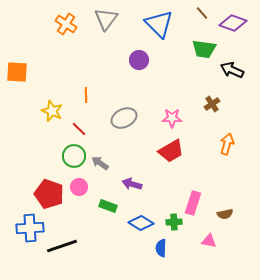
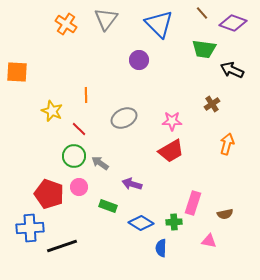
pink star: moved 3 px down
